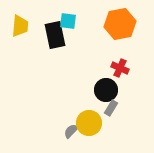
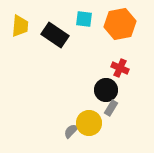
cyan square: moved 16 px right, 2 px up
black rectangle: rotated 44 degrees counterclockwise
